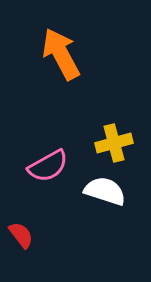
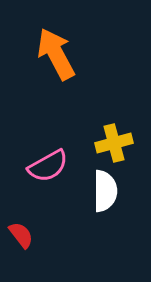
orange arrow: moved 5 px left
white semicircle: rotated 72 degrees clockwise
